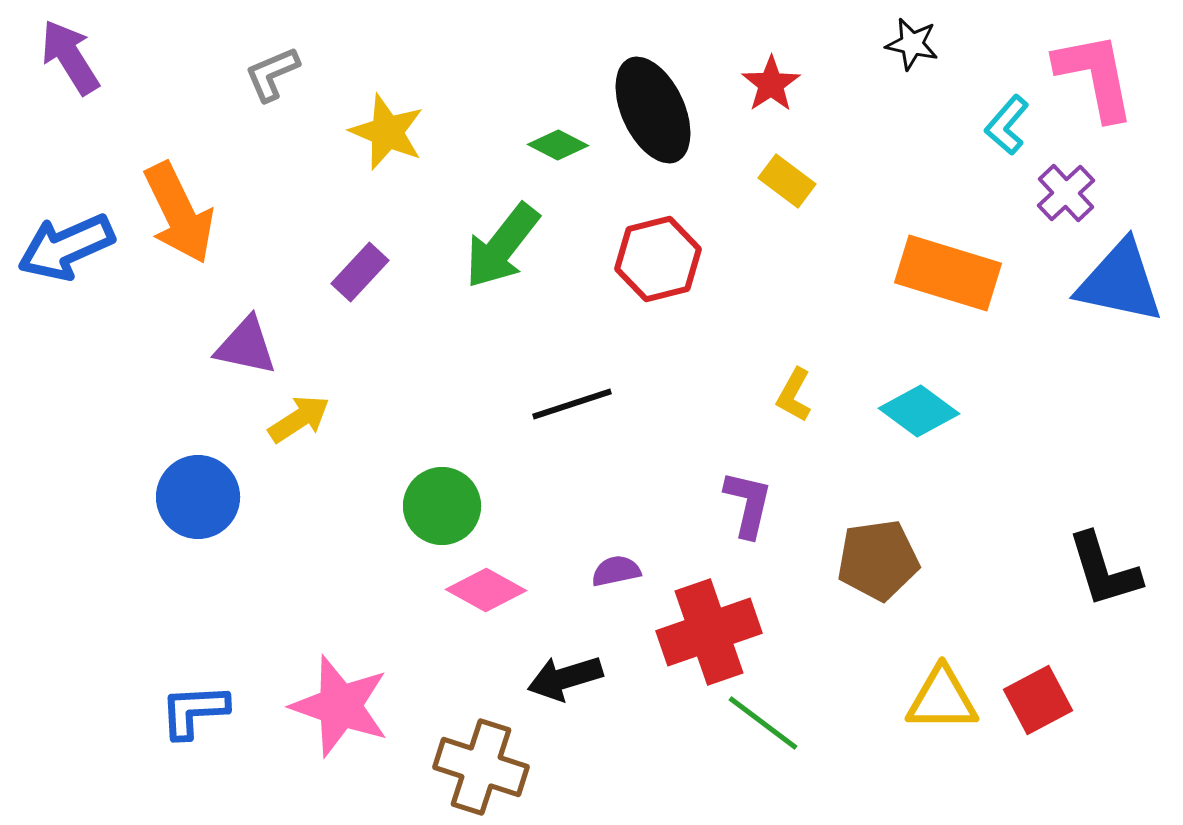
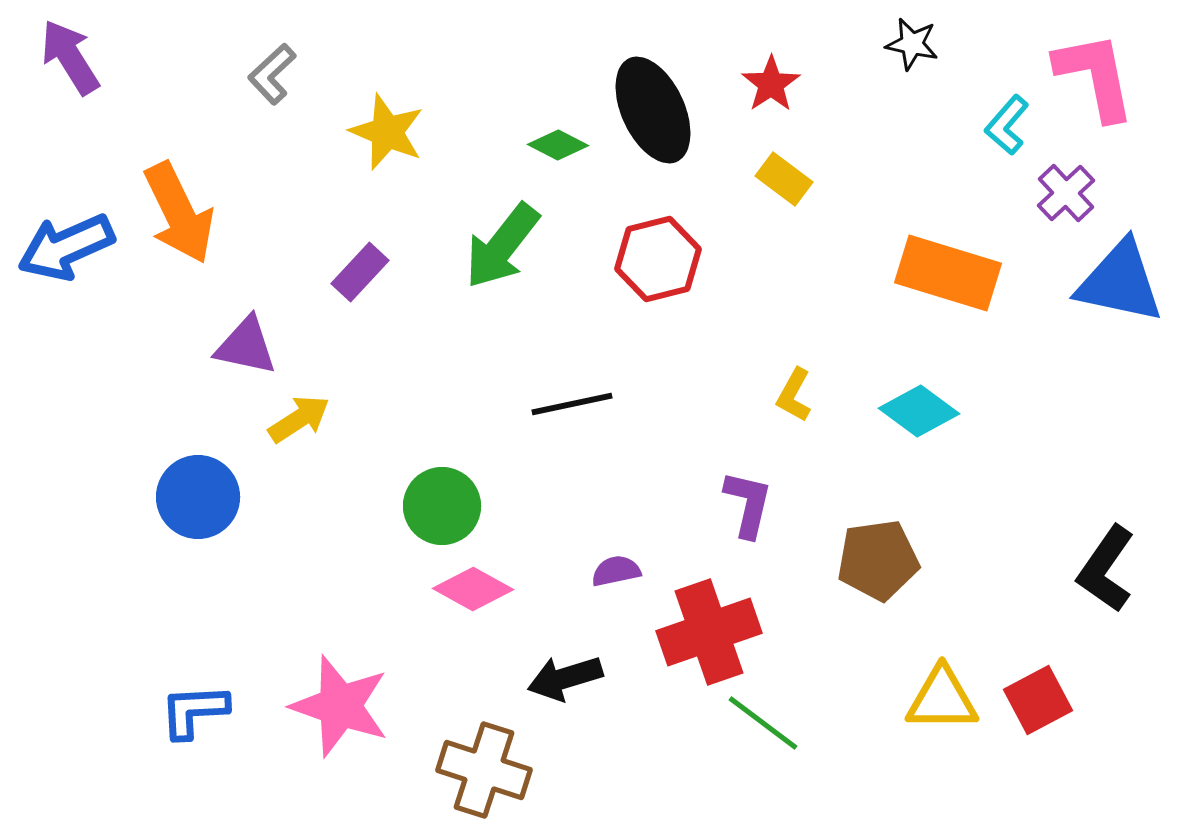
gray L-shape: rotated 20 degrees counterclockwise
yellow rectangle: moved 3 px left, 2 px up
black line: rotated 6 degrees clockwise
black L-shape: moved 2 px right, 1 px up; rotated 52 degrees clockwise
pink diamond: moved 13 px left, 1 px up
brown cross: moved 3 px right, 3 px down
